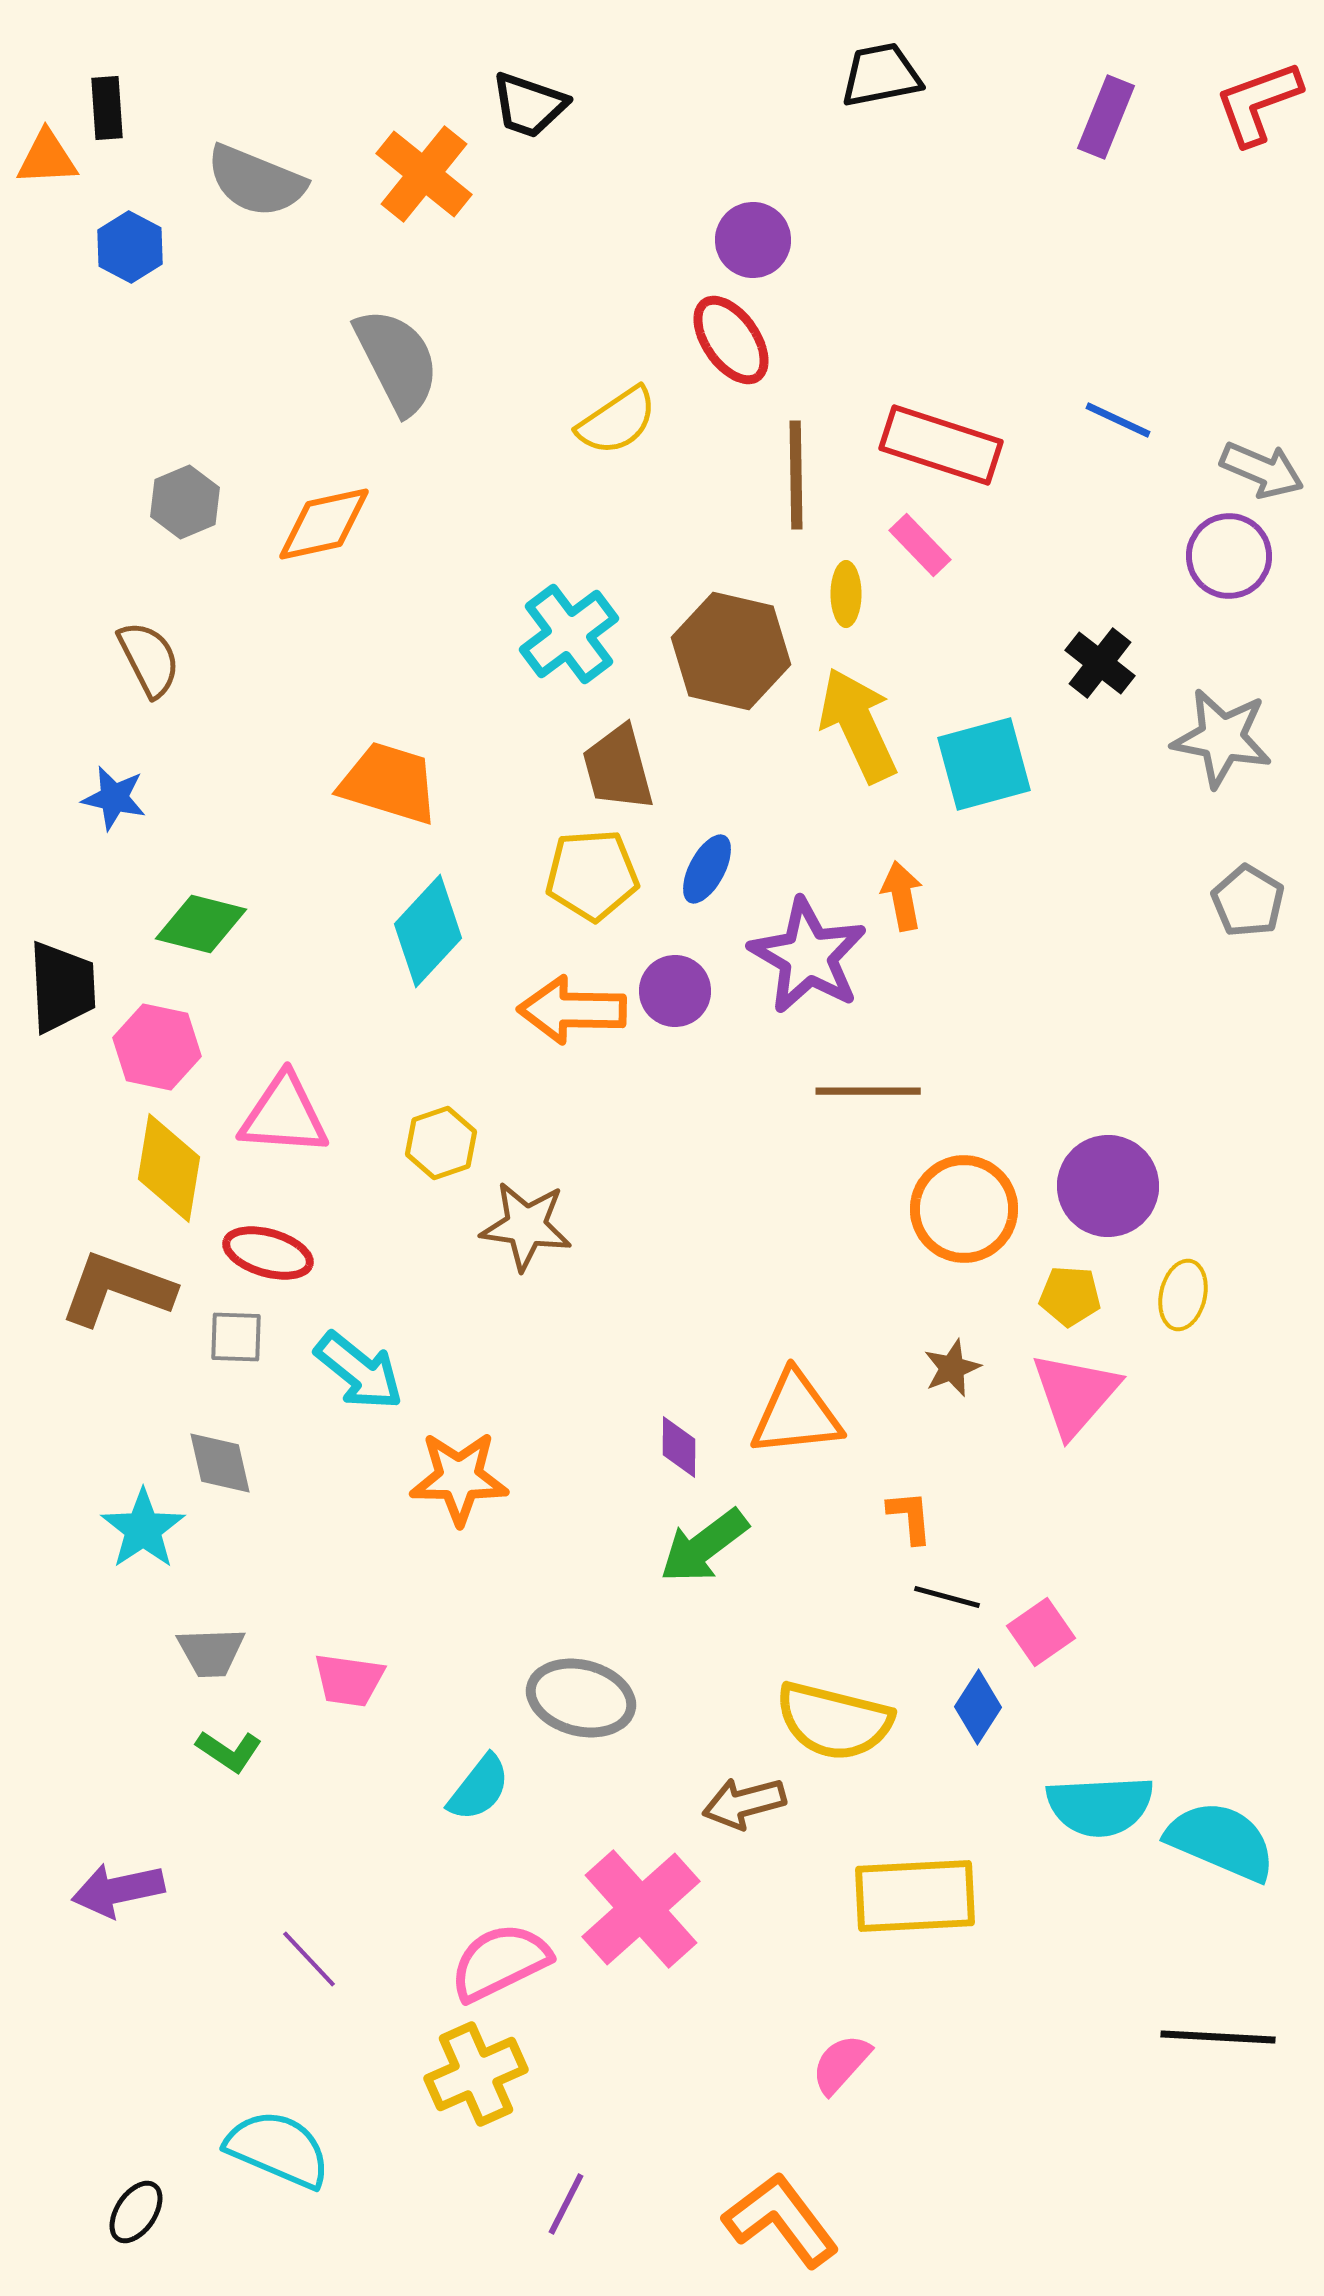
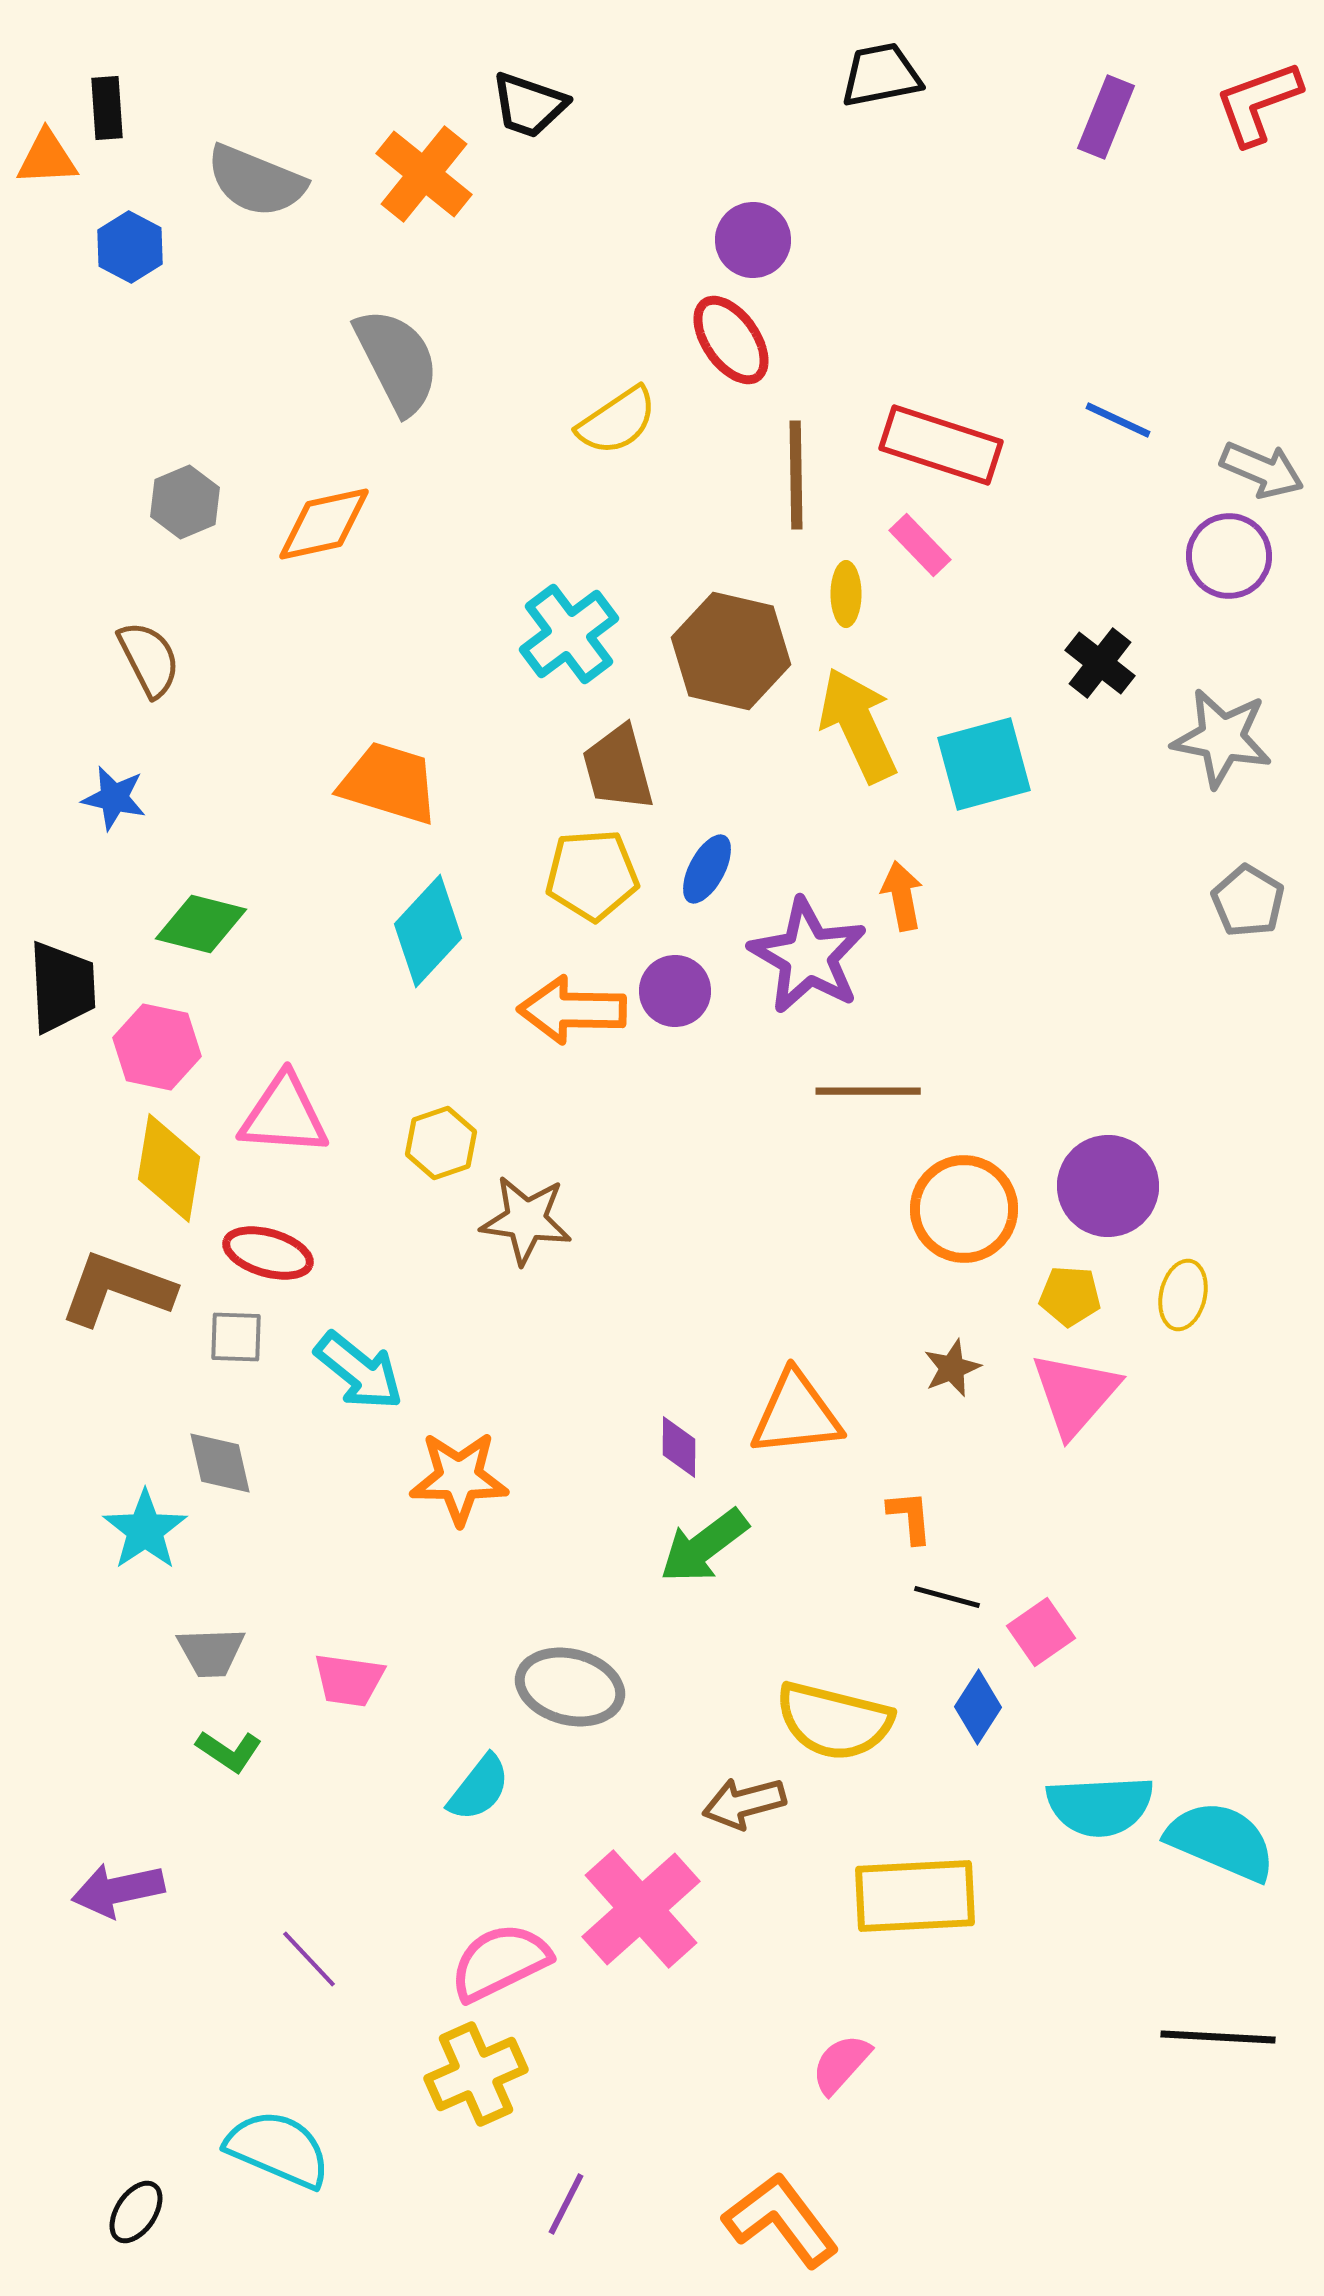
brown star at (526, 1226): moved 6 px up
cyan star at (143, 1529): moved 2 px right, 1 px down
gray ellipse at (581, 1698): moved 11 px left, 11 px up
